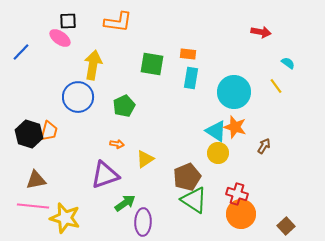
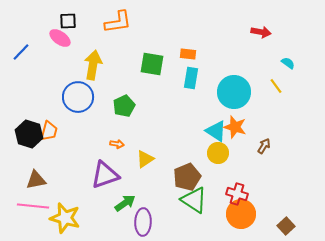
orange L-shape: rotated 16 degrees counterclockwise
